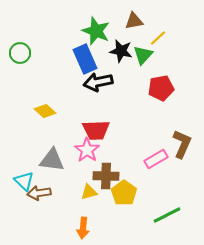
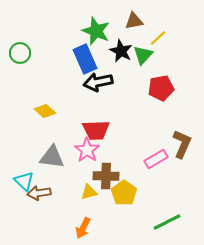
black star: rotated 15 degrees clockwise
gray triangle: moved 3 px up
green line: moved 7 px down
orange arrow: rotated 20 degrees clockwise
